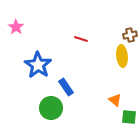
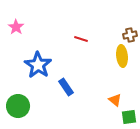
green circle: moved 33 px left, 2 px up
green square: rotated 14 degrees counterclockwise
